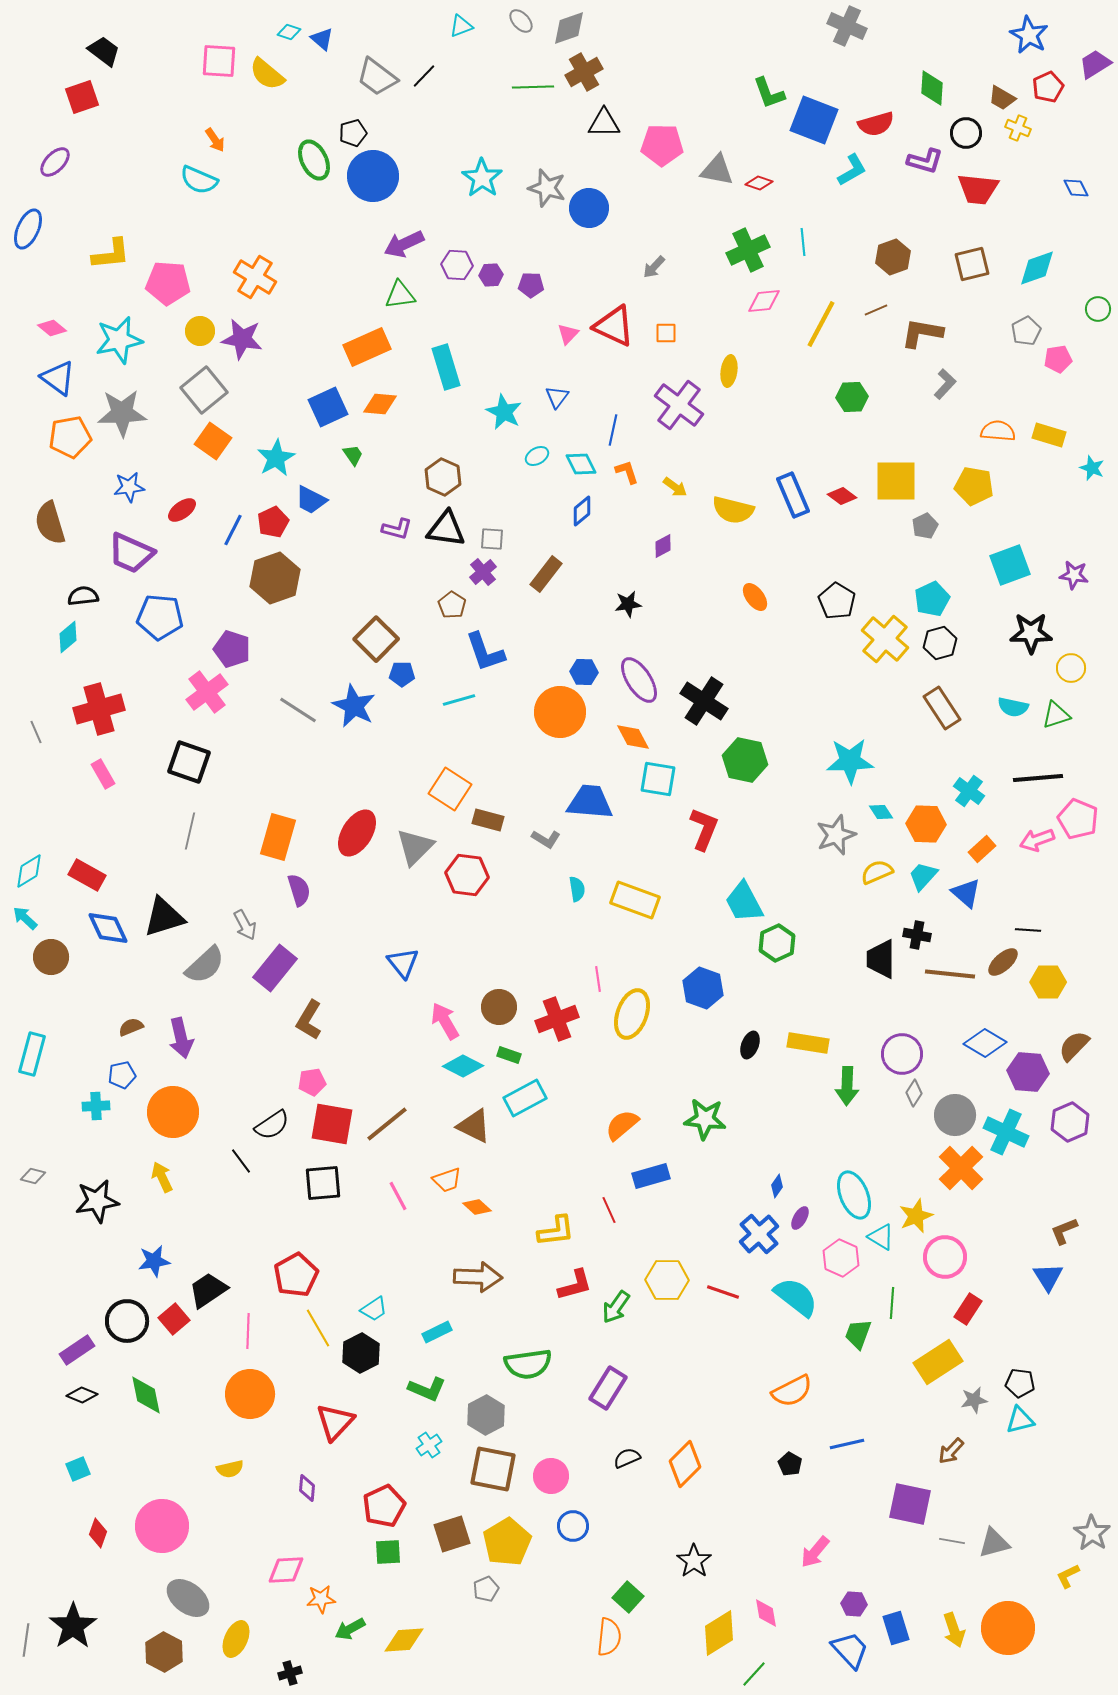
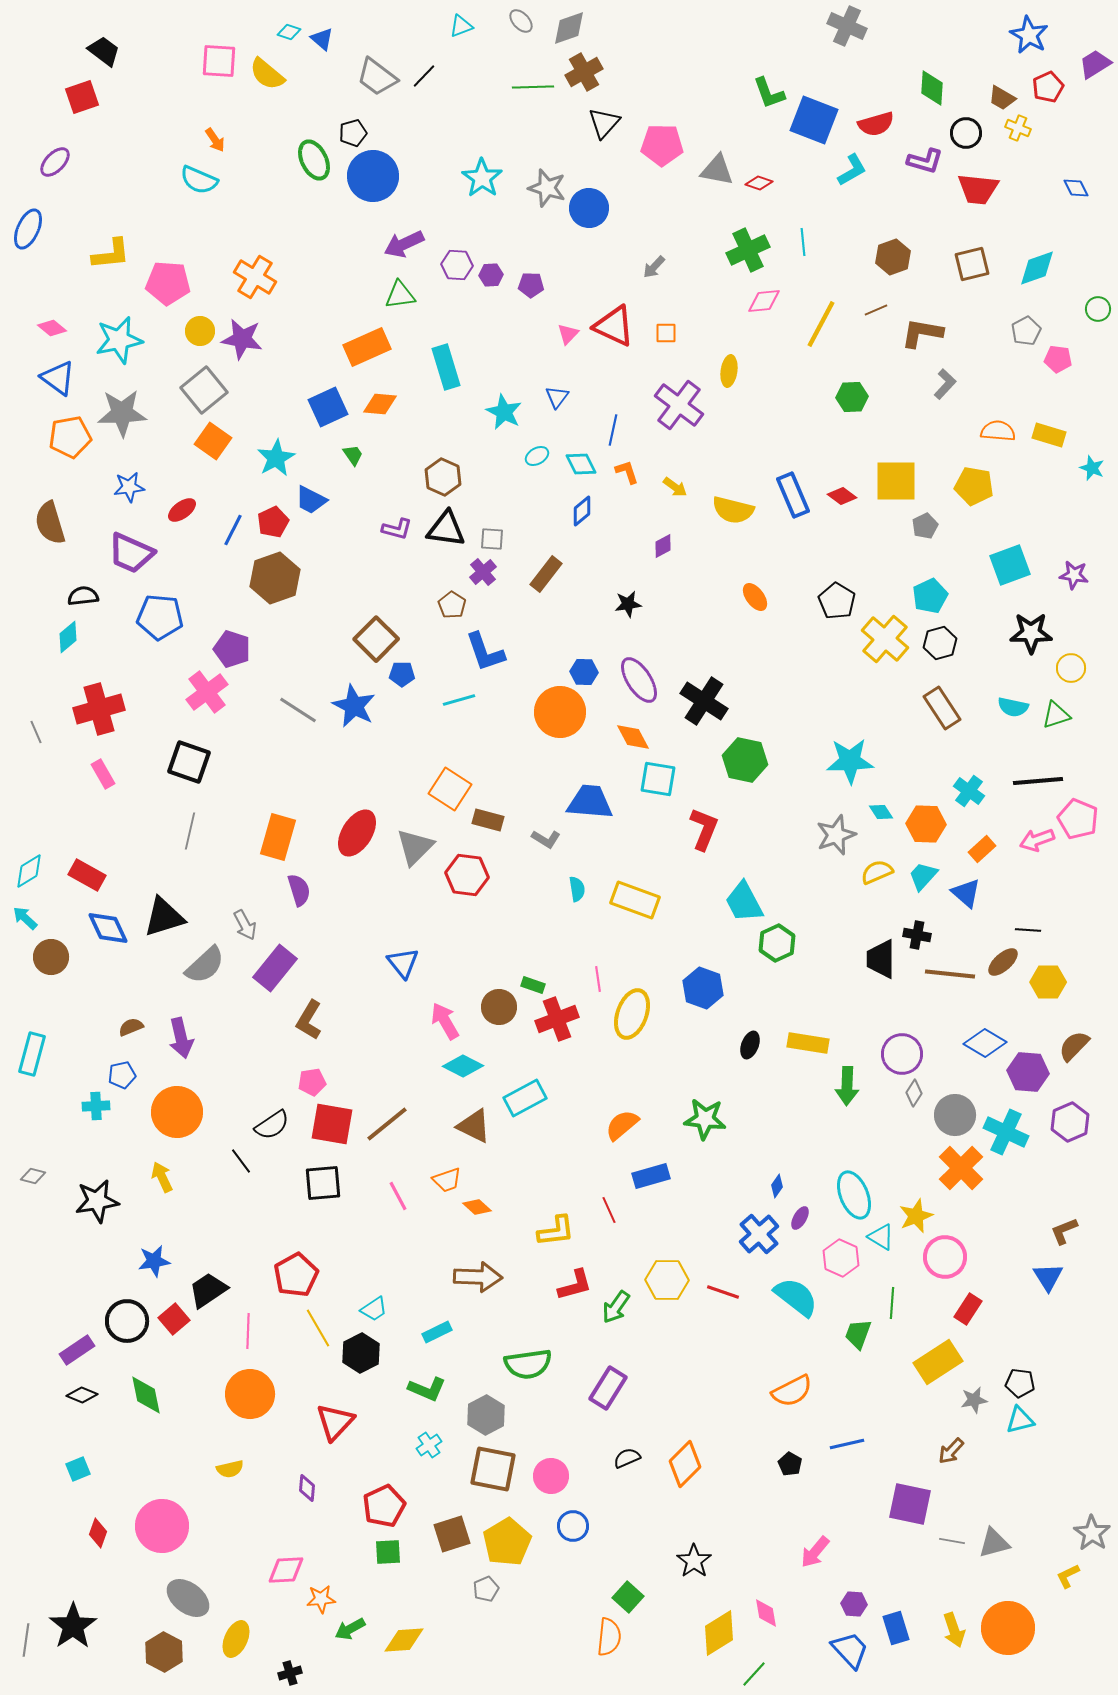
black triangle at (604, 123): rotated 48 degrees counterclockwise
pink pentagon at (1058, 359): rotated 16 degrees clockwise
cyan pentagon at (932, 599): moved 2 px left, 3 px up
black line at (1038, 778): moved 3 px down
green rectangle at (509, 1055): moved 24 px right, 70 px up
orange circle at (173, 1112): moved 4 px right
